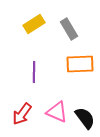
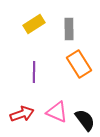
gray rectangle: rotated 30 degrees clockwise
orange rectangle: moved 1 px left; rotated 60 degrees clockwise
red arrow: rotated 145 degrees counterclockwise
black semicircle: moved 2 px down
